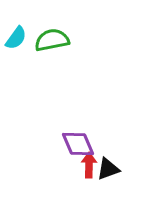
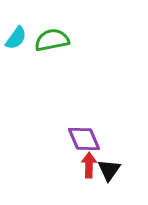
purple diamond: moved 6 px right, 5 px up
black triangle: moved 1 px right, 1 px down; rotated 35 degrees counterclockwise
